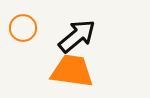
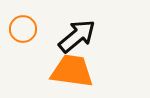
orange circle: moved 1 px down
